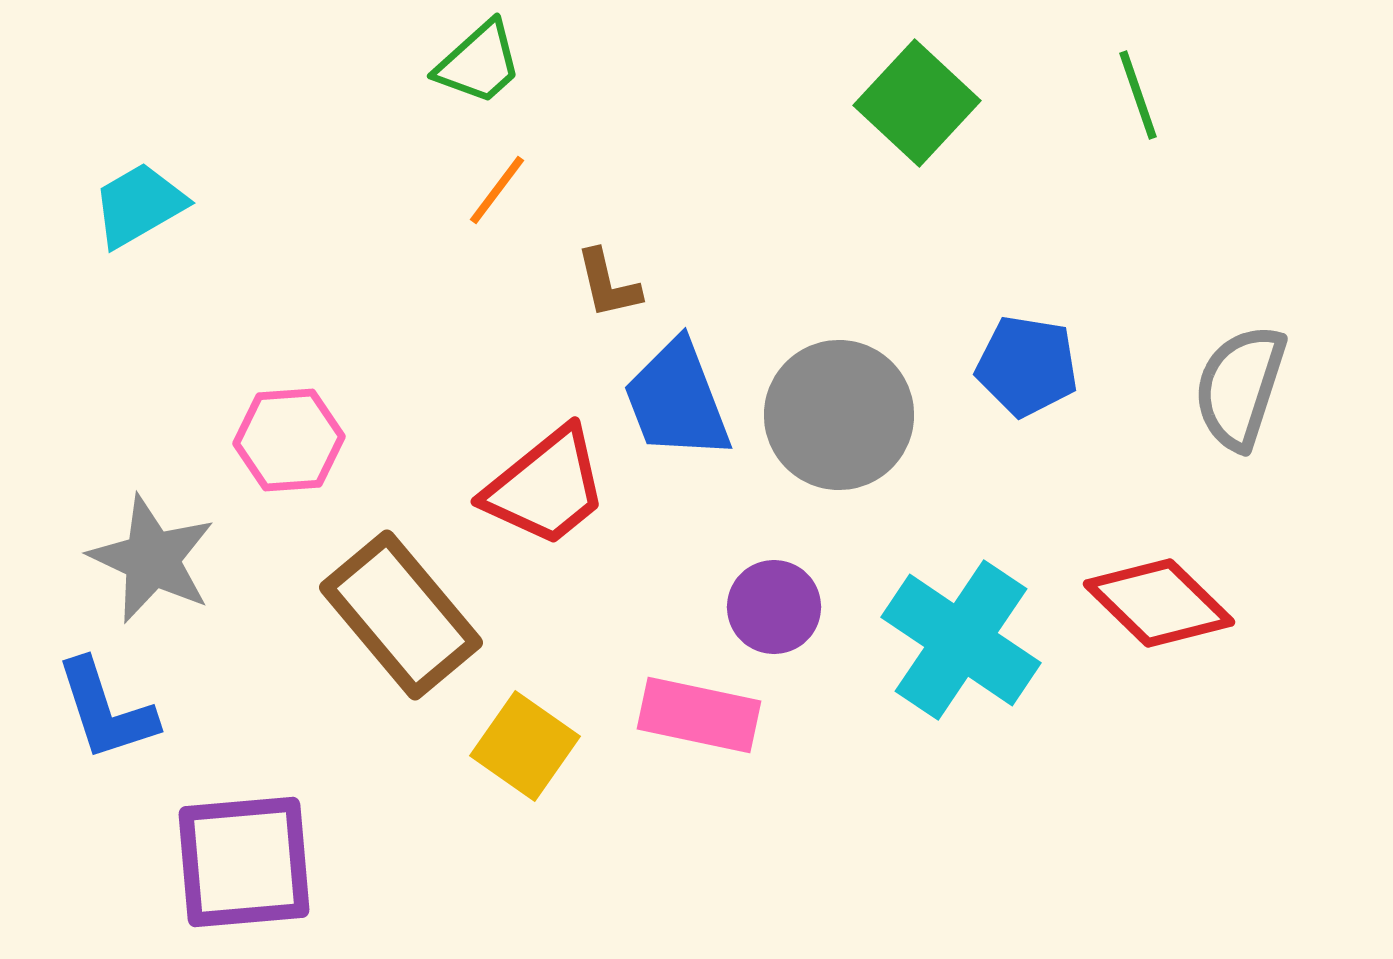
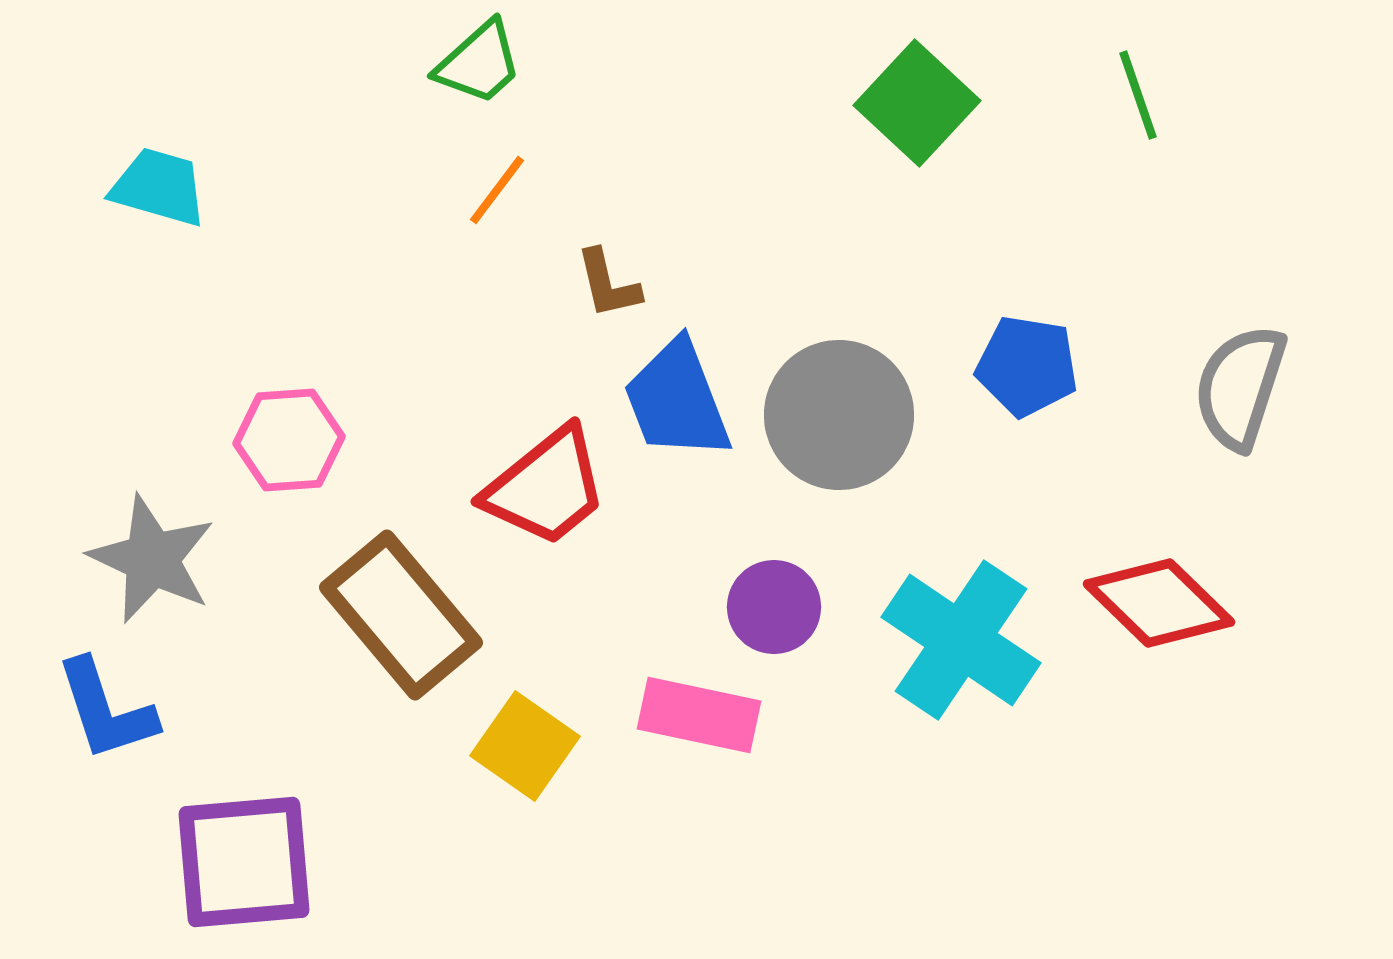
cyan trapezoid: moved 20 px right, 18 px up; rotated 46 degrees clockwise
